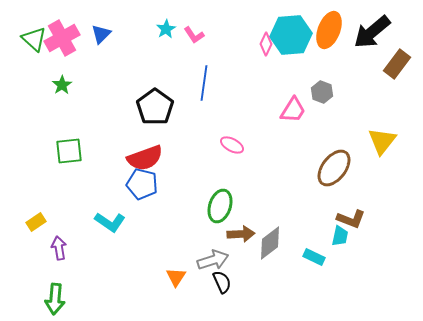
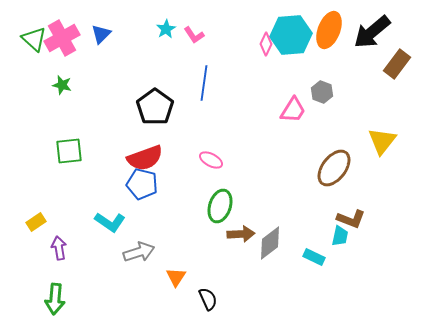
green star: rotated 24 degrees counterclockwise
pink ellipse: moved 21 px left, 15 px down
gray arrow: moved 74 px left, 8 px up
black semicircle: moved 14 px left, 17 px down
